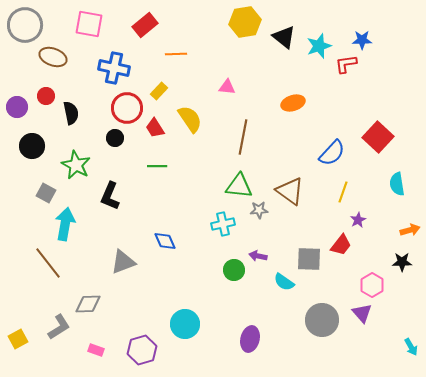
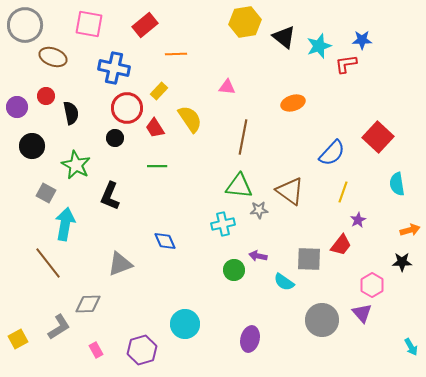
gray triangle at (123, 262): moved 3 px left, 2 px down
pink rectangle at (96, 350): rotated 42 degrees clockwise
